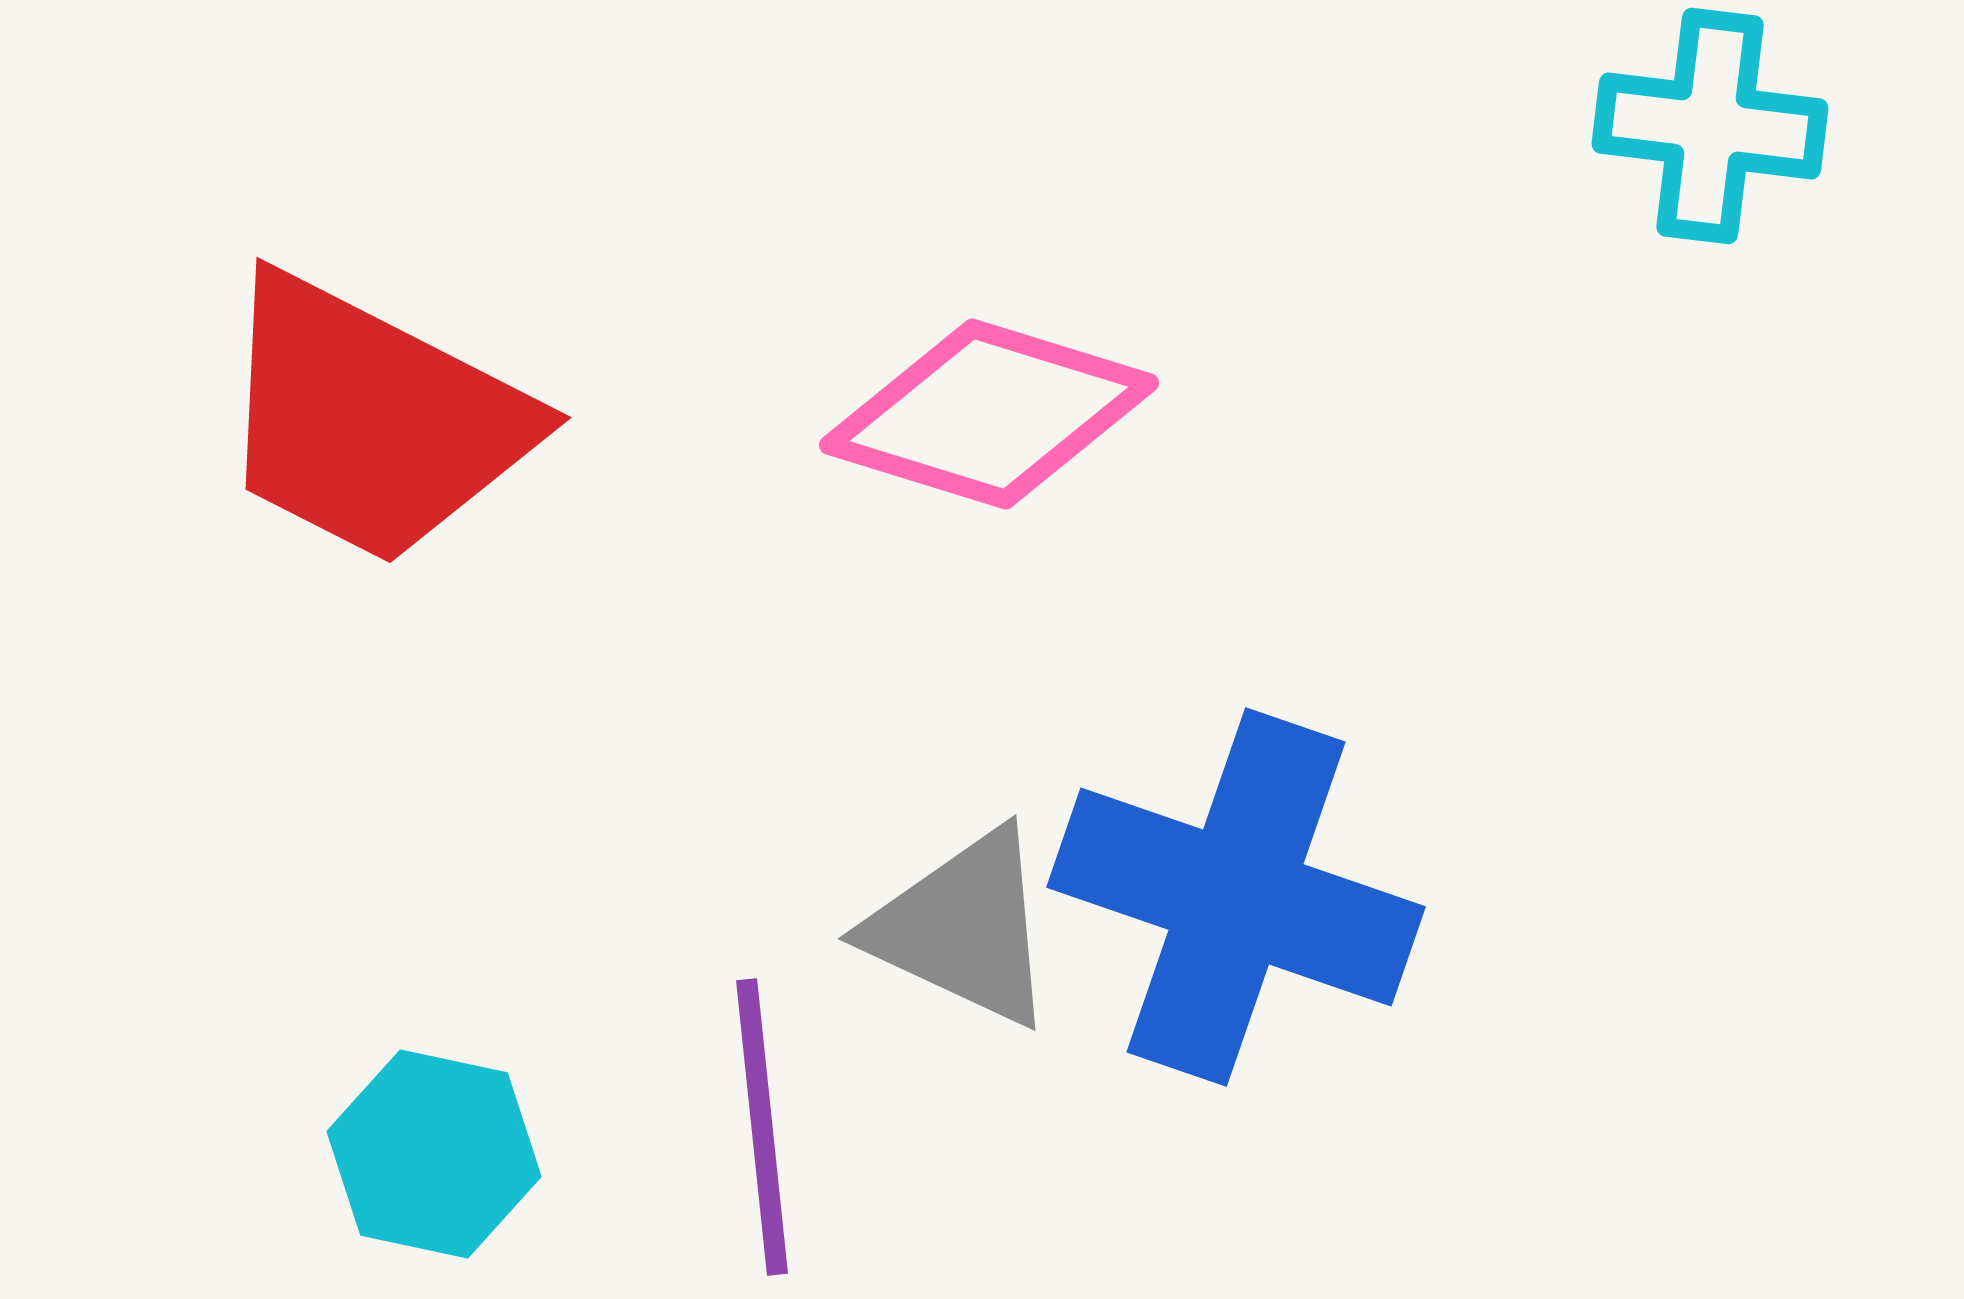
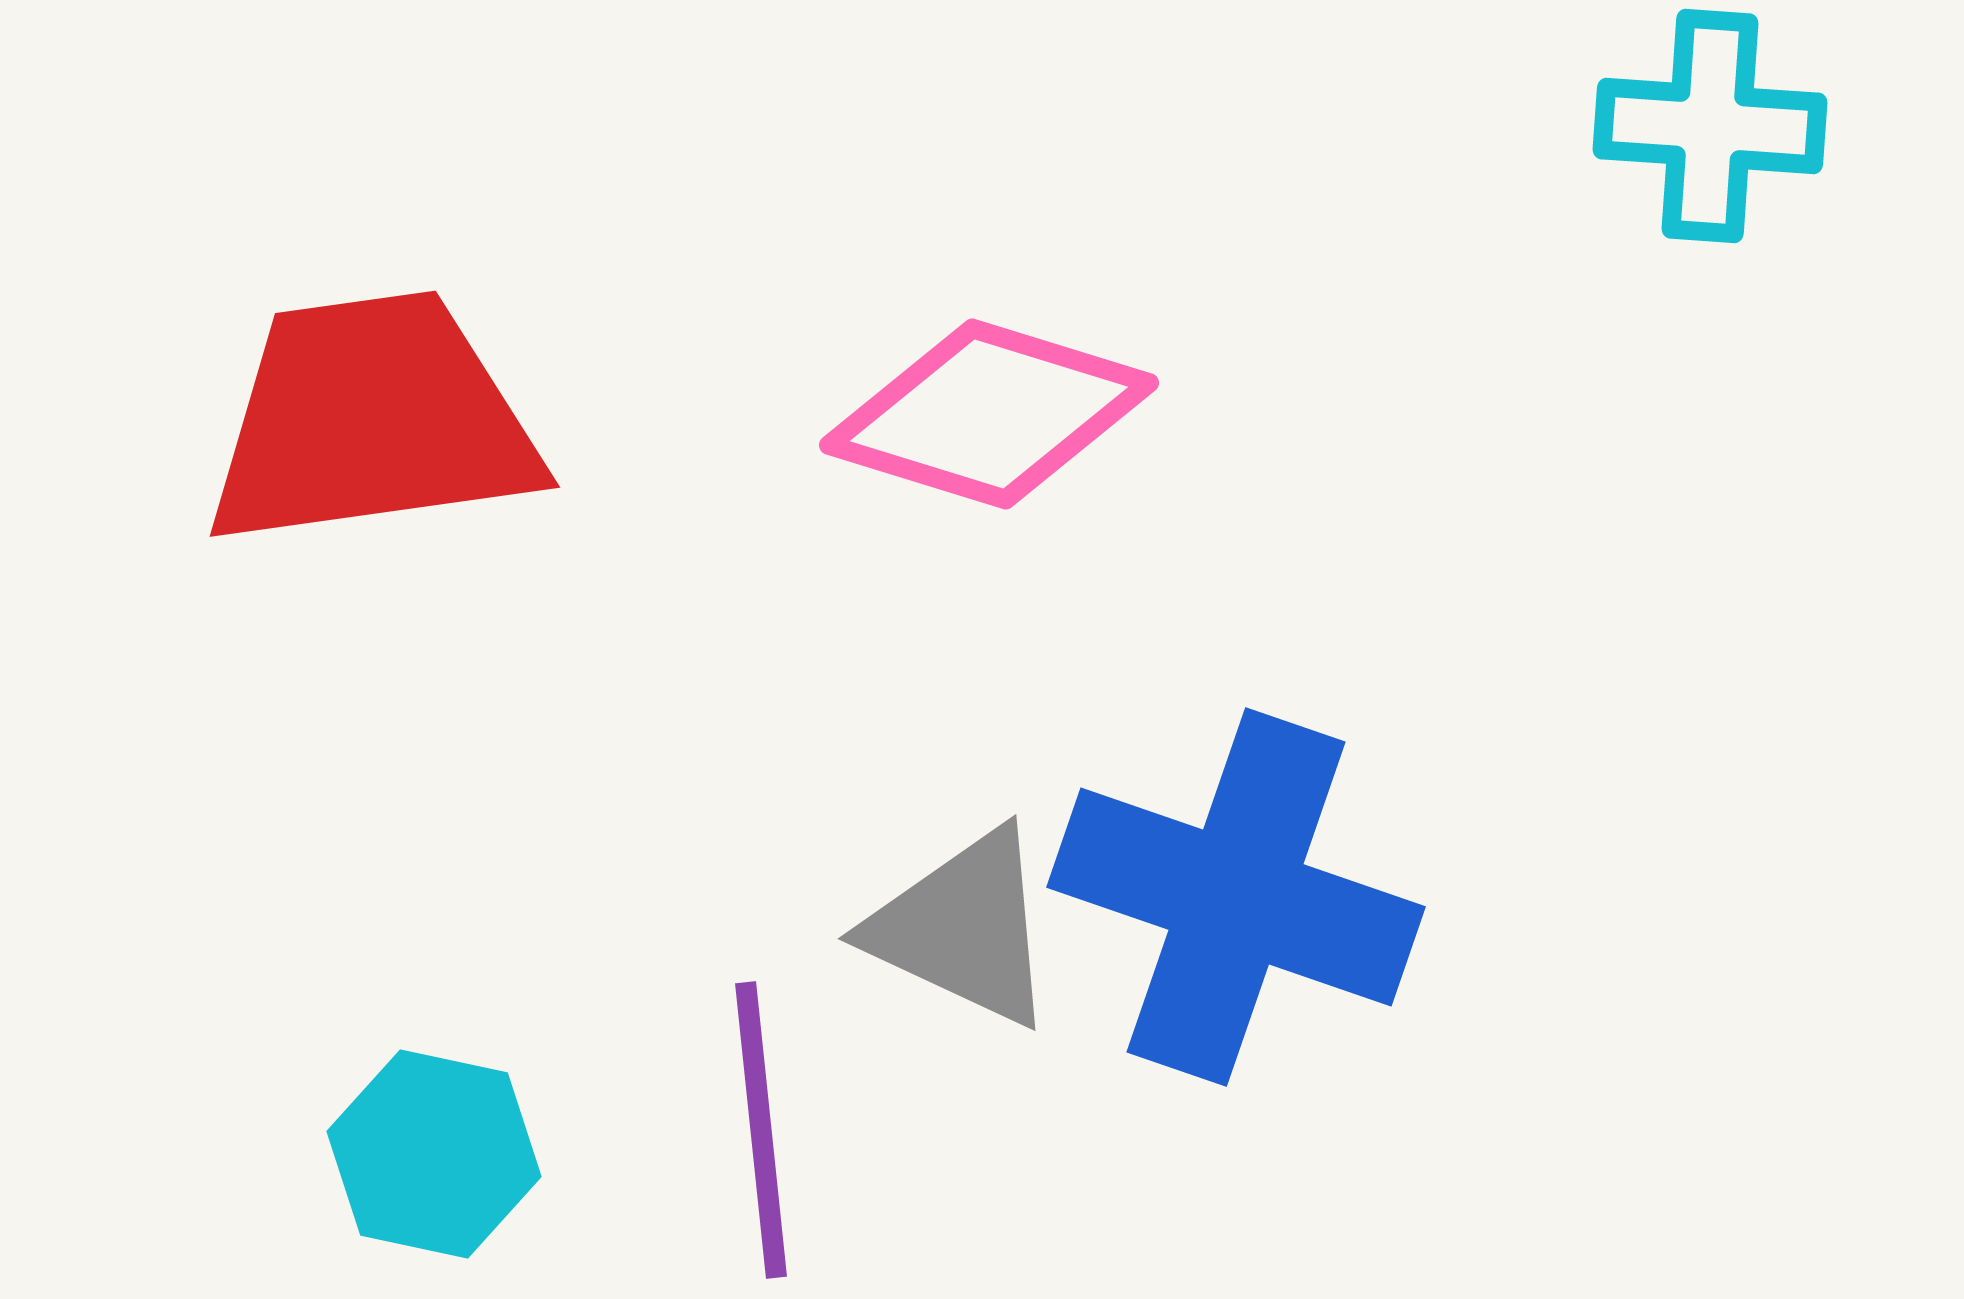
cyan cross: rotated 3 degrees counterclockwise
red trapezoid: rotated 145 degrees clockwise
purple line: moved 1 px left, 3 px down
